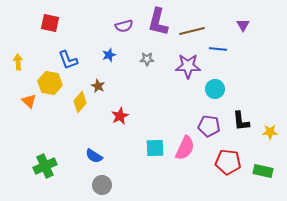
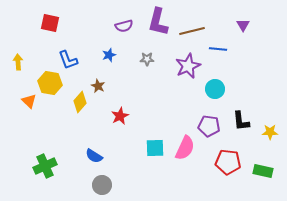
purple star: rotated 25 degrees counterclockwise
